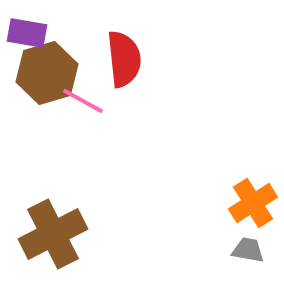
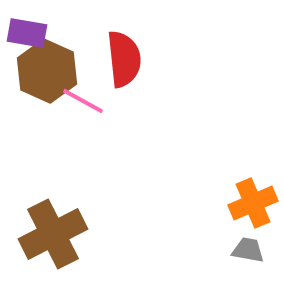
brown hexagon: moved 2 px up; rotated 20 degrees counterclockwise
orange cross: rotated 9 degrees clockwise
